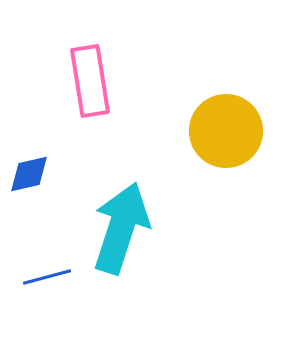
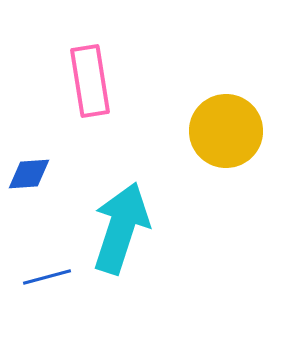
blue diamond: rotated 9 degrees clockwise
